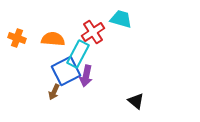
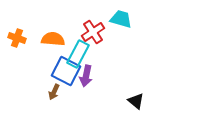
blue square: rotated 36 degrees counterclockwise
